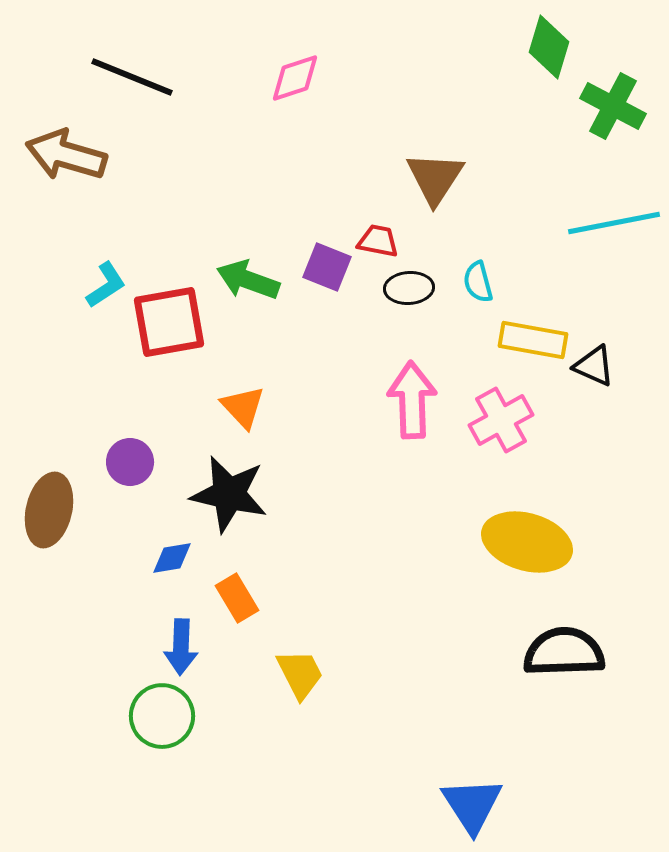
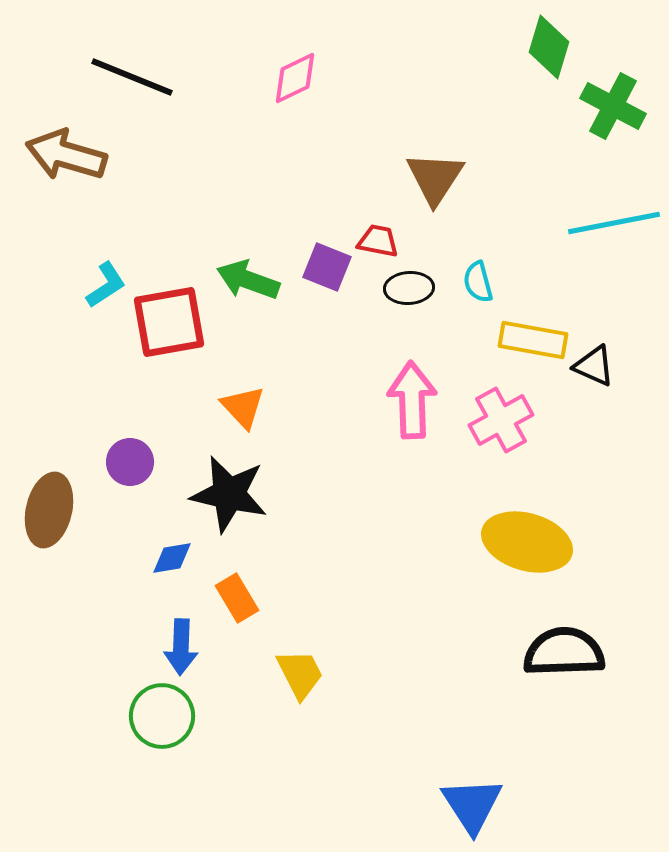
pink diamond: rotated 8 degrees counterclockwise
